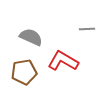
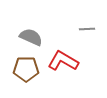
brown pentagon: moved 2 px right, 3 px up; rotated 10 degrees clockwise
